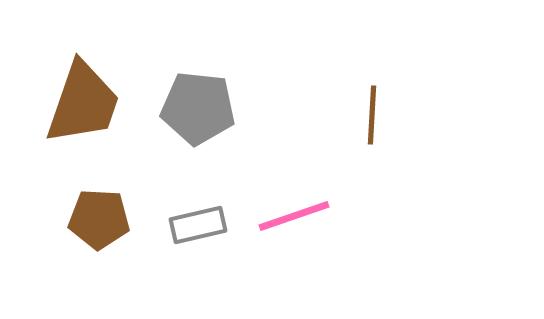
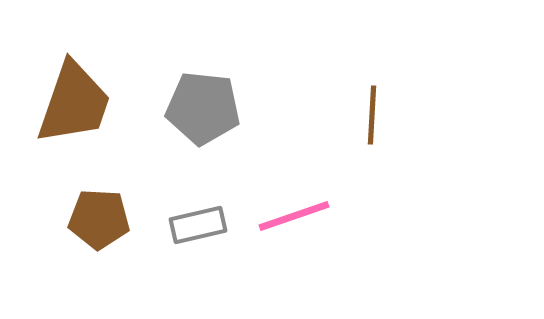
brown trapezoid: moved 9 px left
gray pentagon: moved 5 px right
